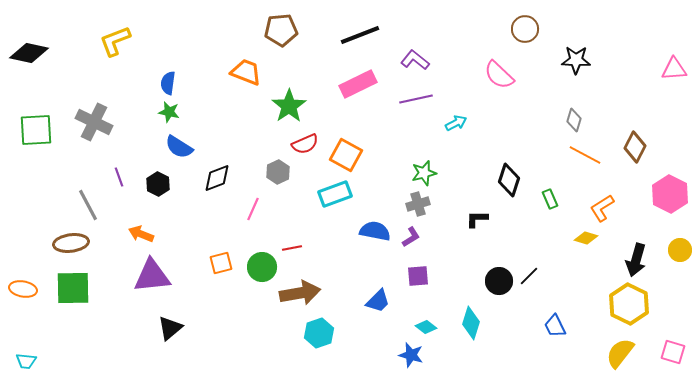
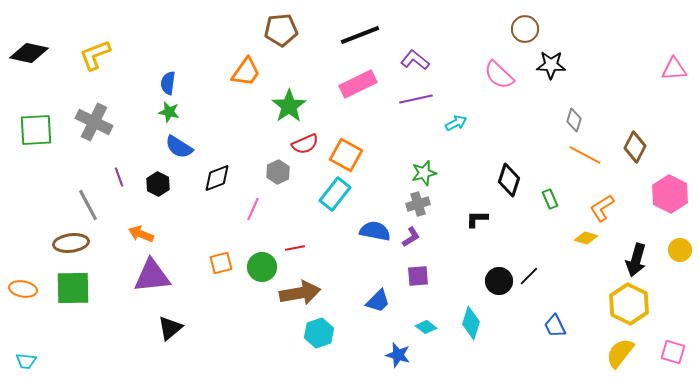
yellow L-shape at (115, 41): moved 20 px left, 14 px down
black star at (576, 60): moved 25 px left, 5 px down
orange trapezoid at (246, 72): rotated 104 degrees clockwise
cyan rectangle at (335, 194): rotated 32 degrees counterclockwise
red line at (292, 248): moved 3 px right
blue star at (411, 355): moved 13 px left
